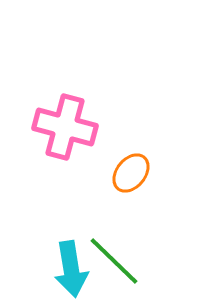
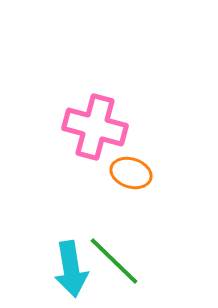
pink cross: moved 30 px right
orange ellipse: rotated 69 degrees clockwise
